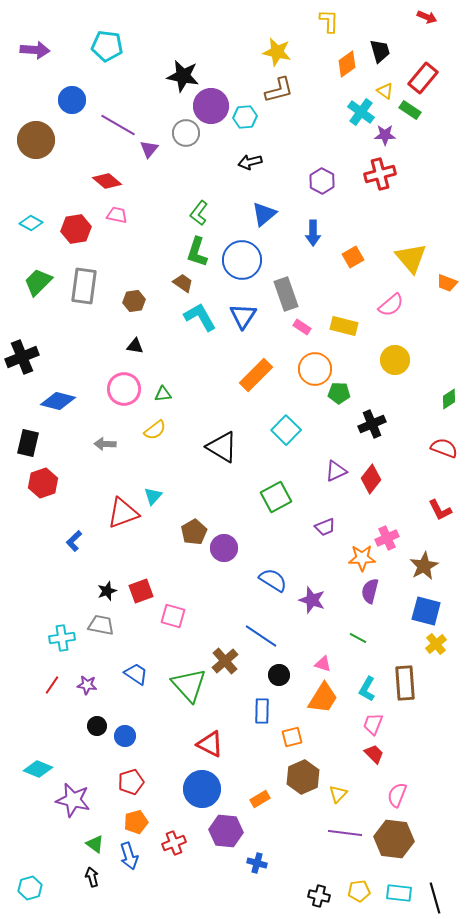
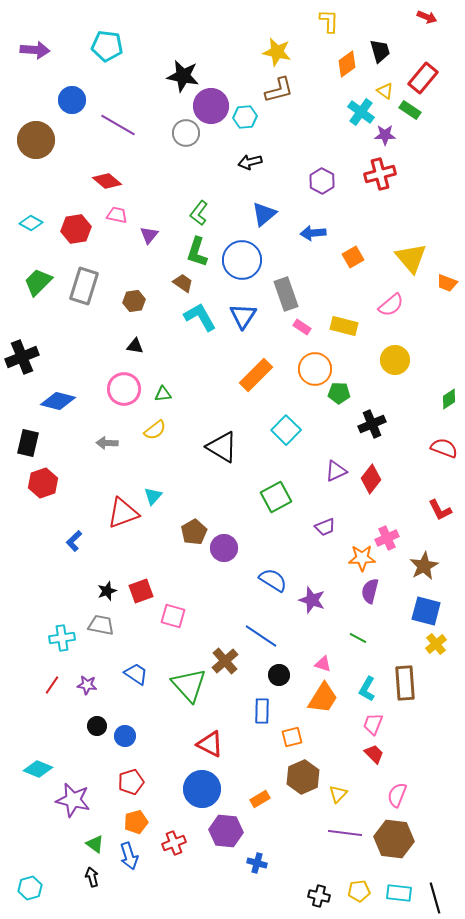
purple triangle at (149, 149): moved 86 px down
blue arrow at (313, 233): rotated 85 degrees clockwise
gray rectangle at (84, 286): rotated 9 degrees clockwise
gray arrow at (105, 444): moved 2 px right, 1 px up
